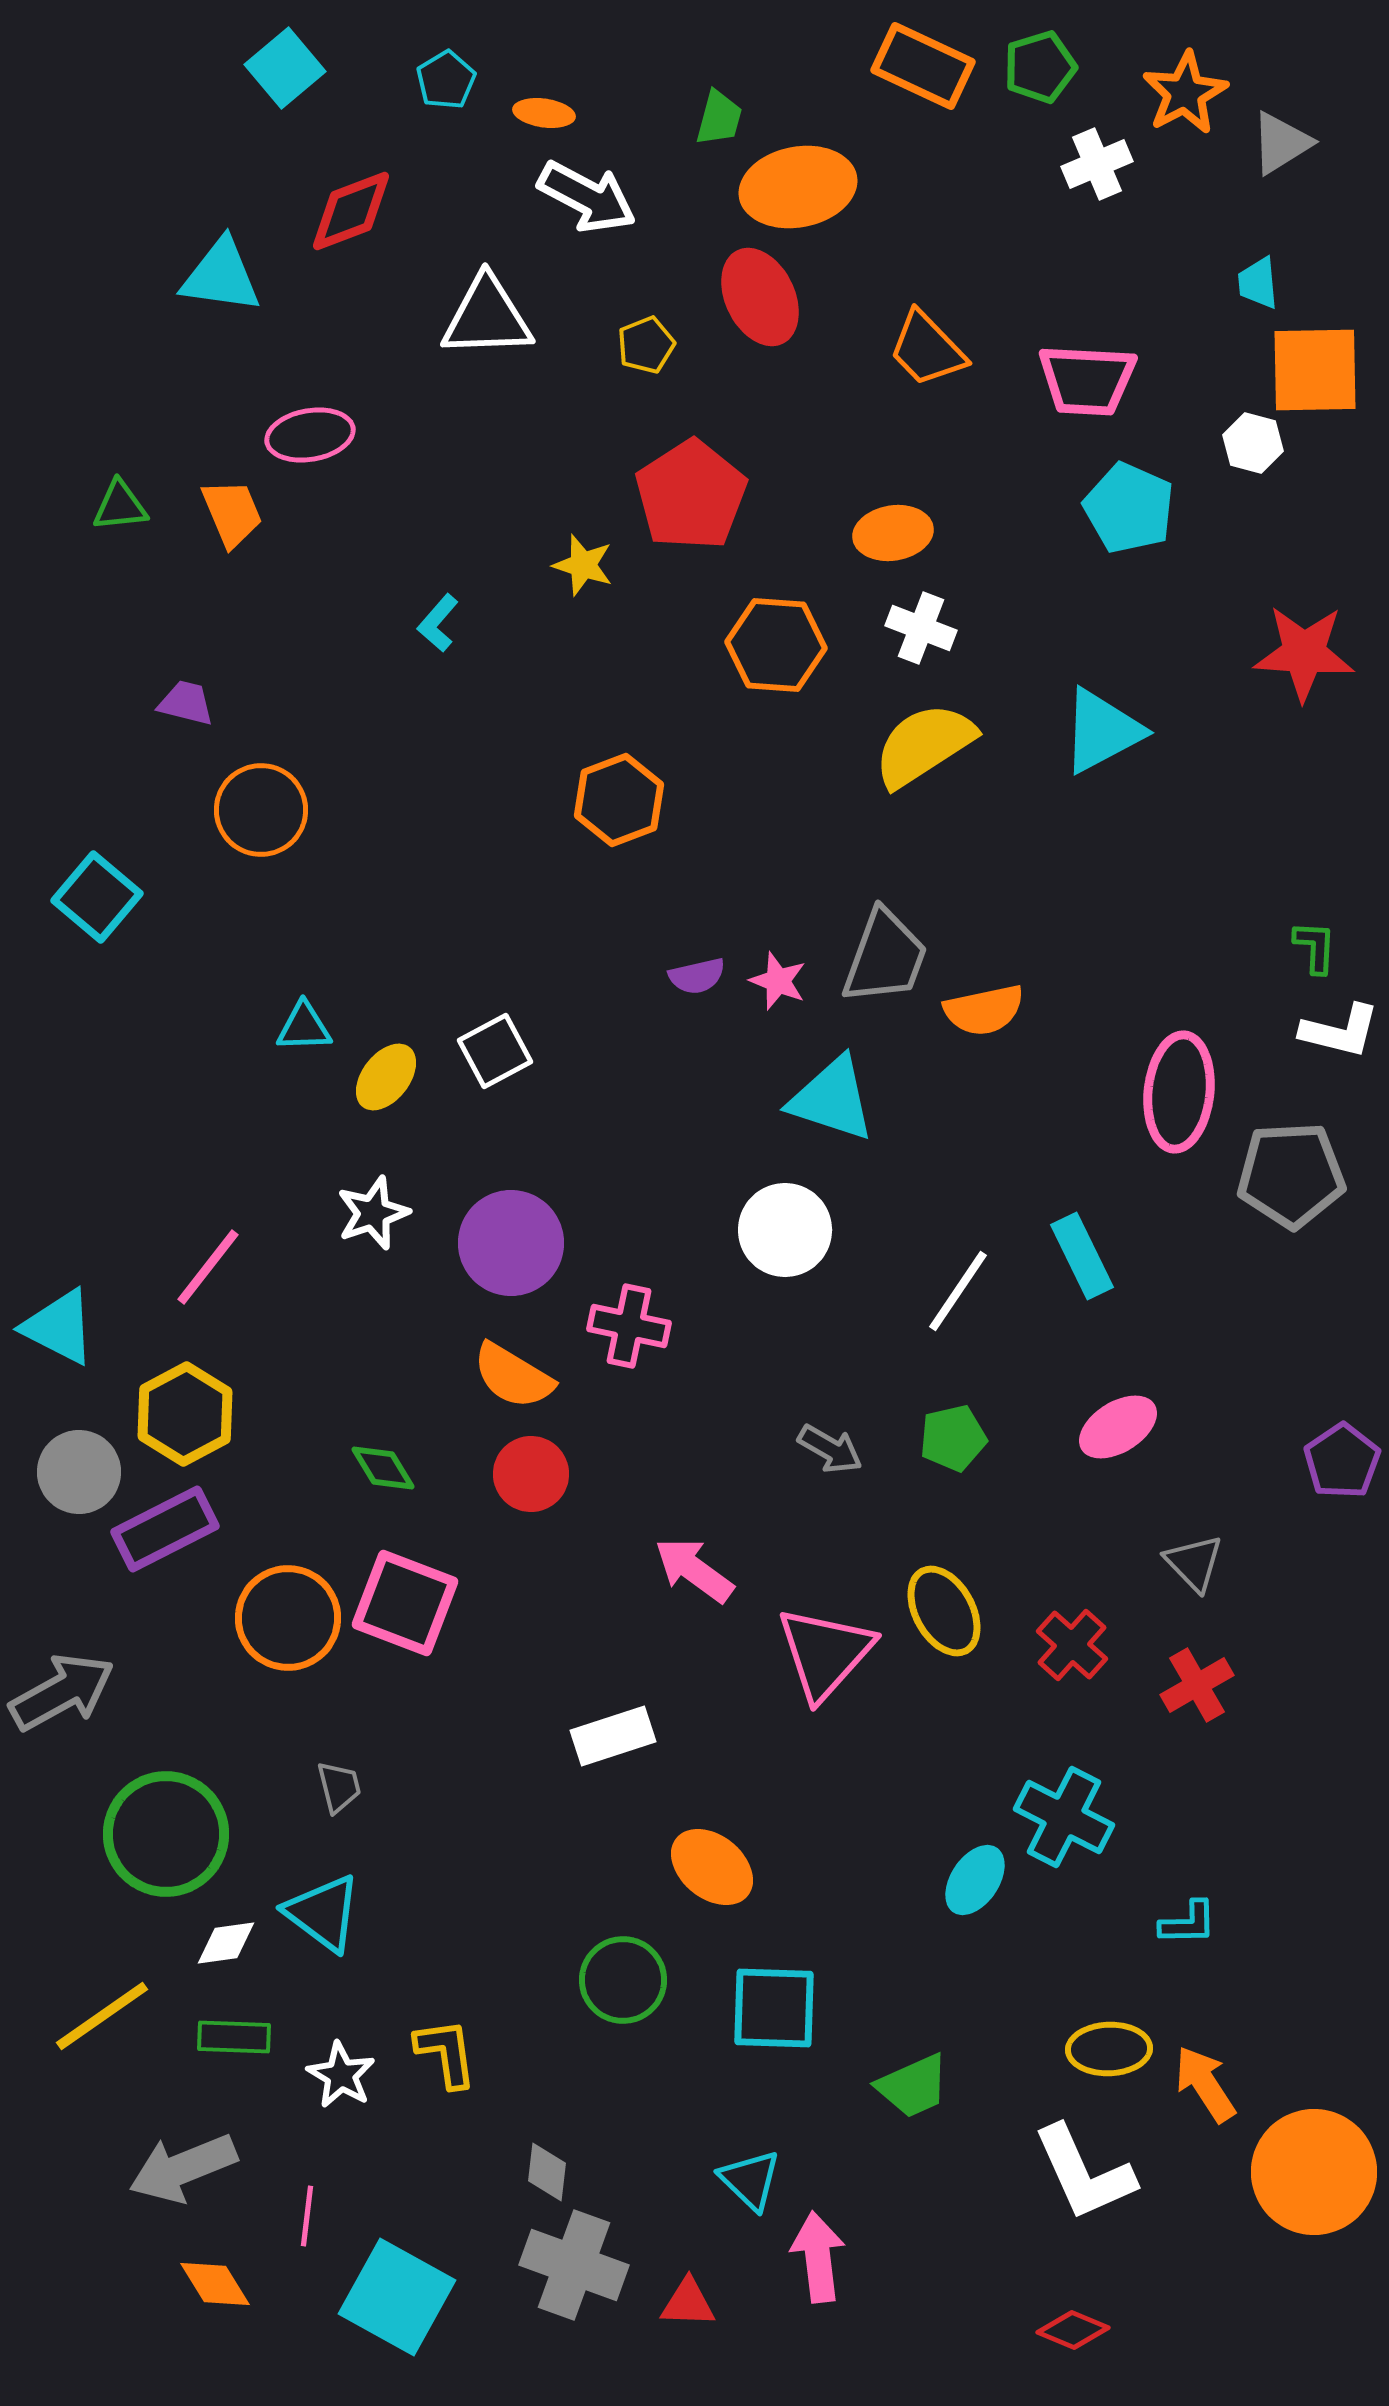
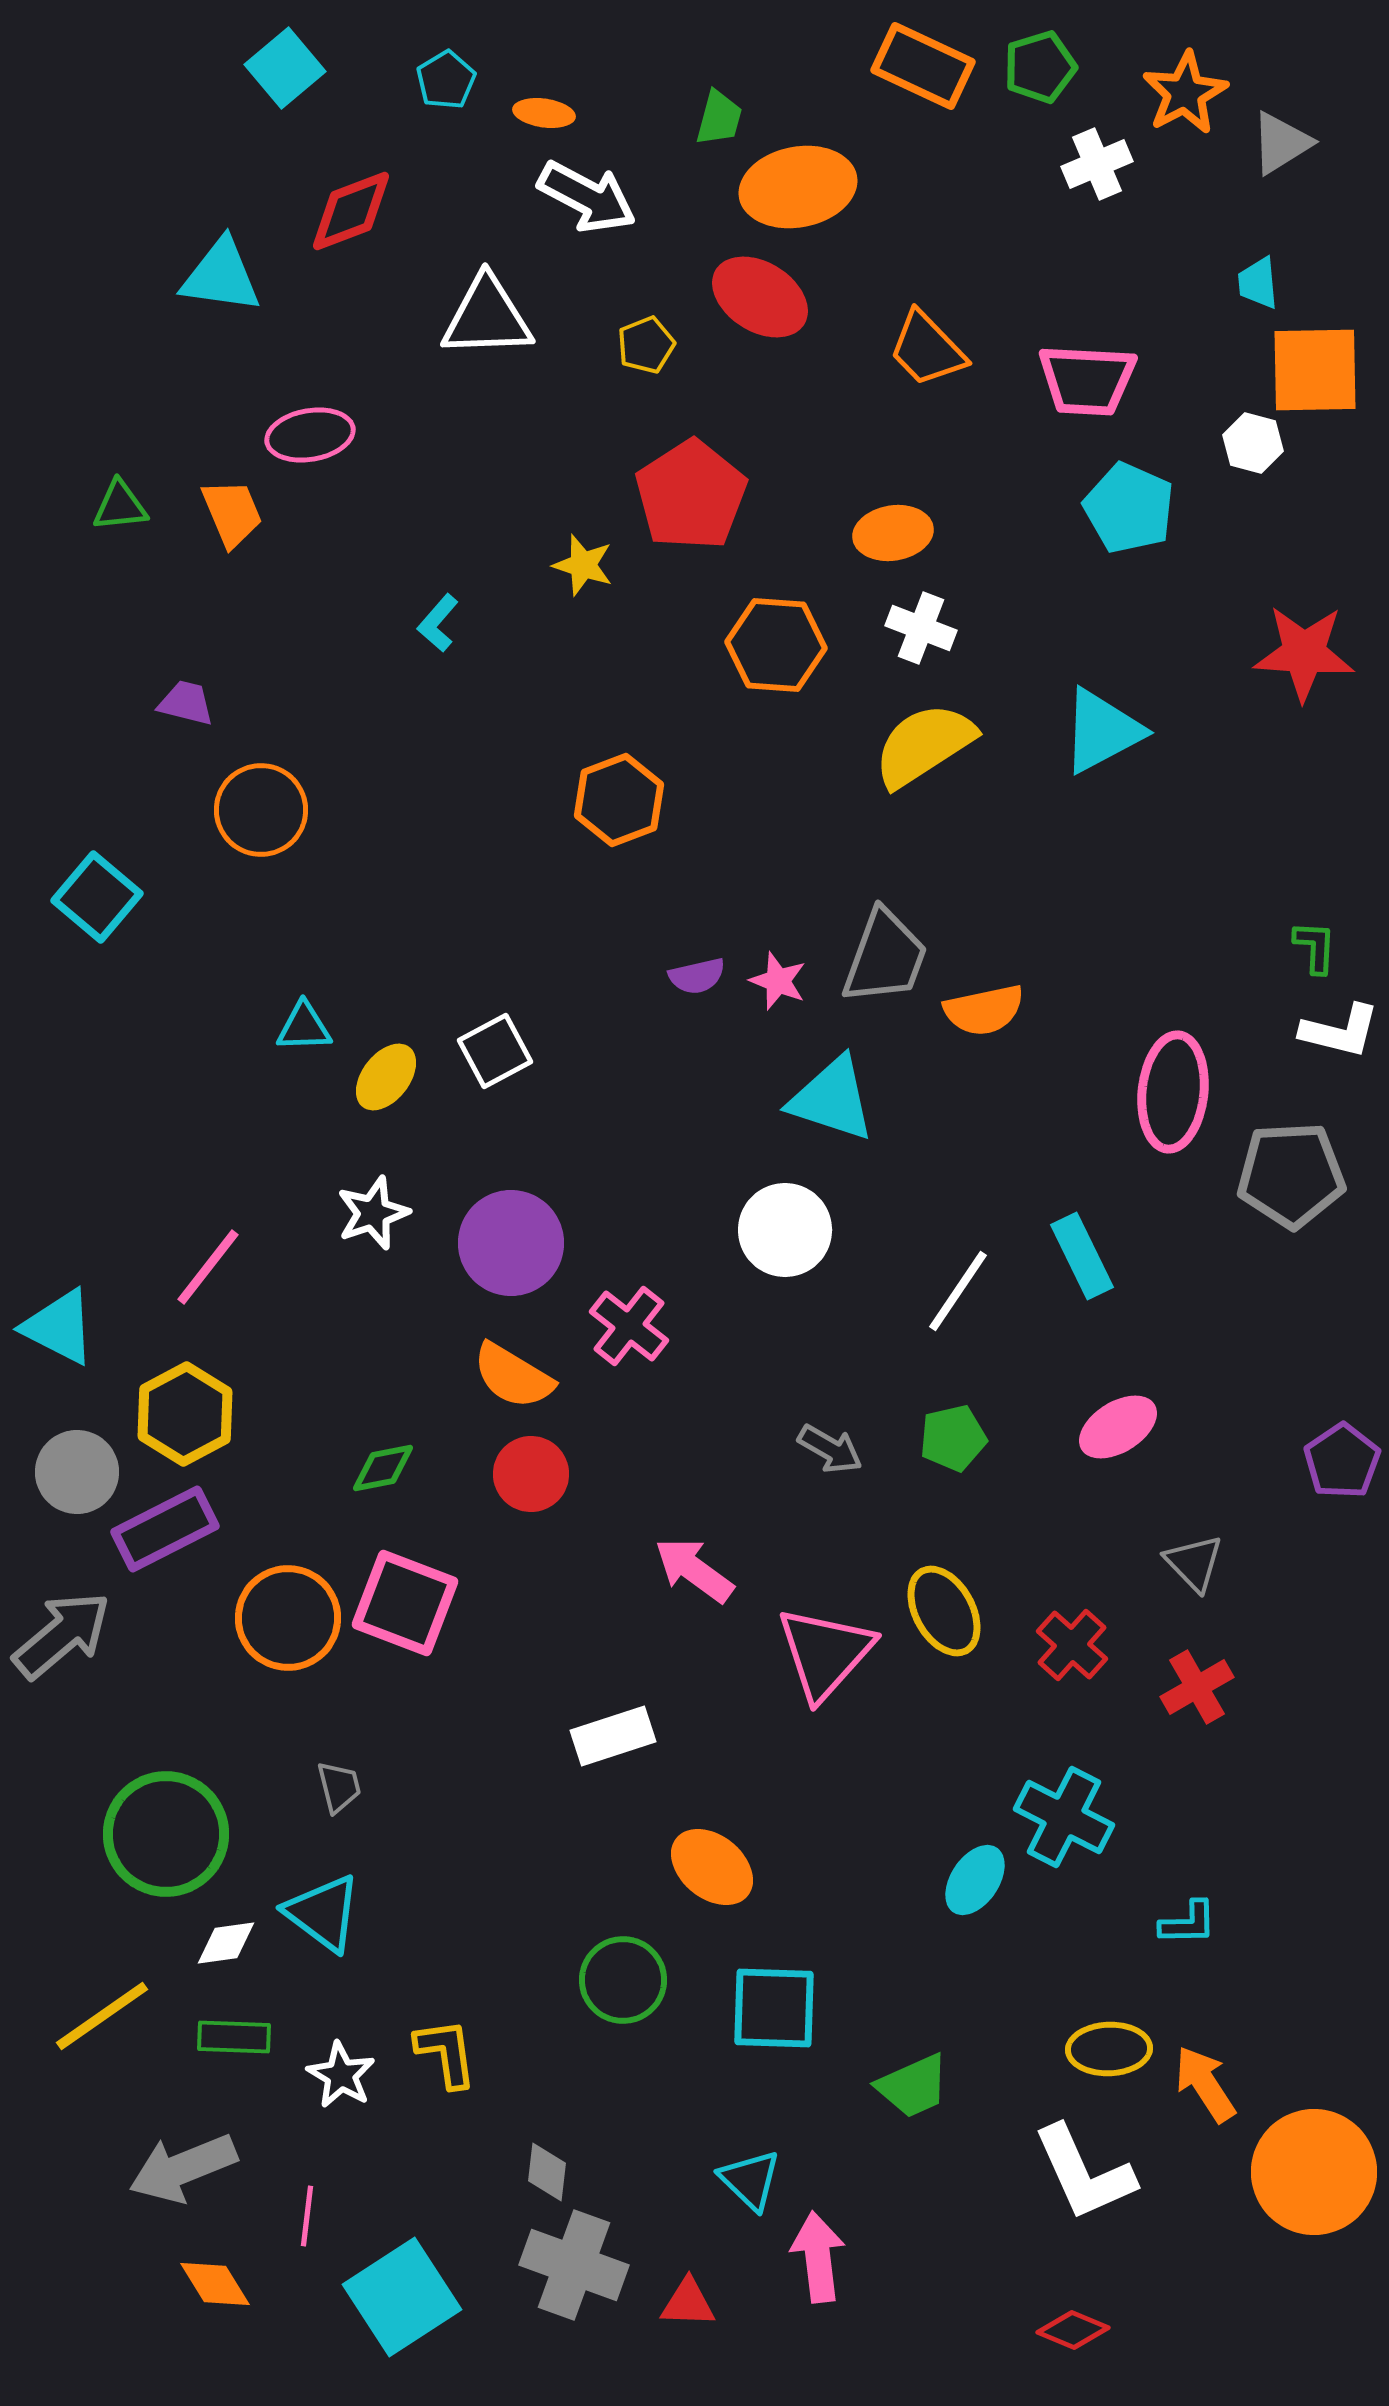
red ellipse at (760, 297): rotated 32 degrees counterclockwise
pink ellipse at (1179, 1092): moved 6 px left
pink cross at (629, 1326): rotated 26 degrees clockwise
green diamond at (383, 1468): rotated 70 degrees counterclockwise
gray circle at (79, 1472): moved 2 px left
red cross at (1197, 1685): moved 2 px down
gray arrow at (62, 1692): moved 57 px up; rotated 11 degrees counterclockwise
cyan square at (397, 2297): moved 5 px right; rotated 28 degrees clockwise
